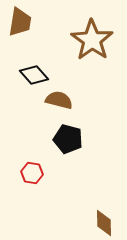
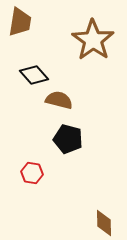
brown star: moved 1 px right
